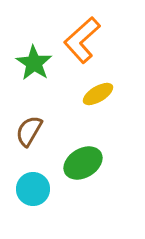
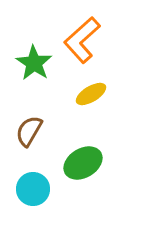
yellow ellipse: moved 7 px left
